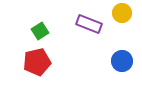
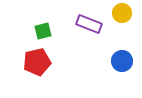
green square: moved 3 px right; rotated 18 degrees clockwise
